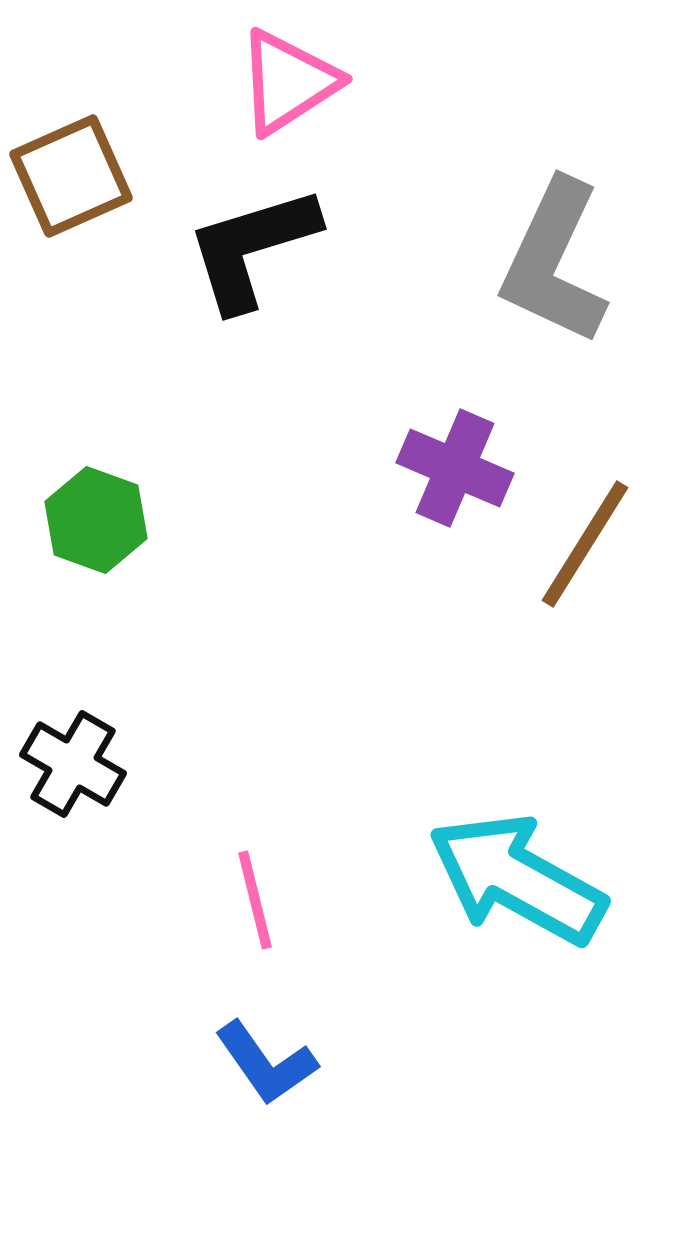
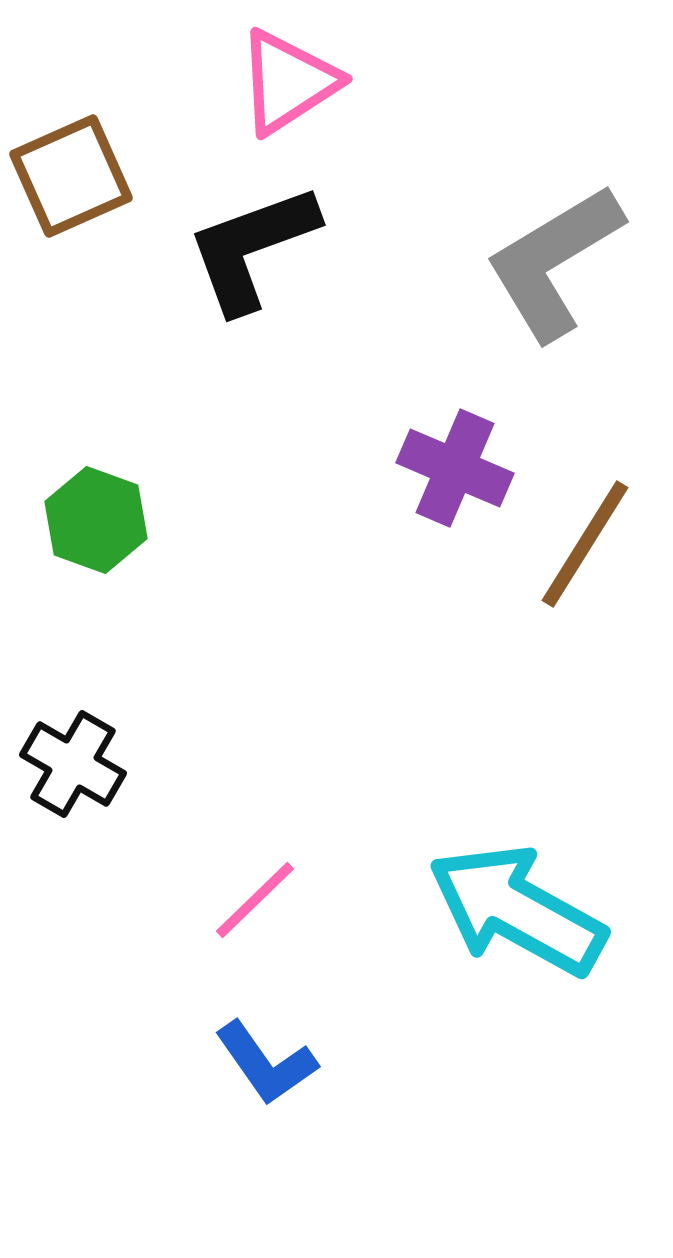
black L-shape: rotated 3 degrees counterclockwise
gray L-shape: rotated 34 degrees clockwise
cyan arrow: moved 31 px down
pink line: rotated 60 degrees clockwise
